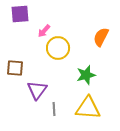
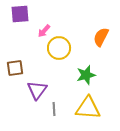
yellow circle: moved 1 px right
brown square: rotated 12 degrees counterclockwise
